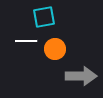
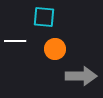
cyan square: rotated 15 degrees clockwise
white line: moved 11 px left
